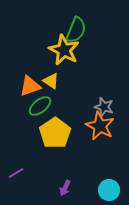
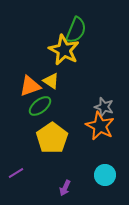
yellow pentagon: moved 3 px left, 5 px down
cyan circle: moved 4 px left, 15 px up
